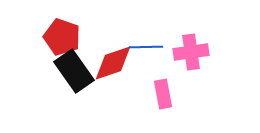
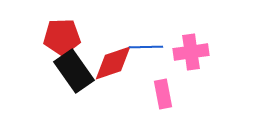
red pentagon: rotated 21 degrees counterclockwise
